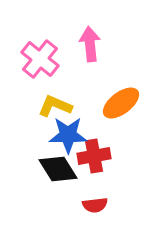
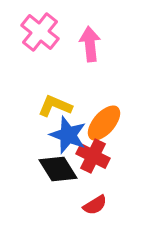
pink cross: moved 27 px up
orange ellipse: moved 17 px left, 20 px down; rotated 12 degrees counterclockwise
blue star: rotated 21 degrees clockwise
red cross: moved 1 px left; rotated 36 degrees clockwise
red semicircle: rotated 25 degrees counterclockwise
